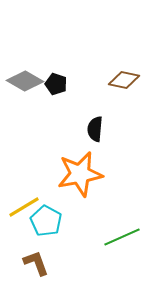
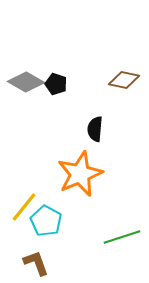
gray diamond: moved 1 px right, 1 px down
orange star: rotated 12 degrees counterclockwise
yellow line: rotated 20 degrees counterclockwise
green line: rotated 6 degrees clockwise
